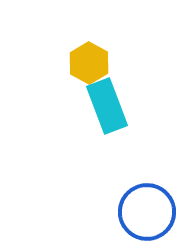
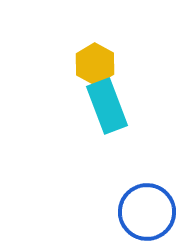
yellow hexagon: moved 6 px right, 1 px down
